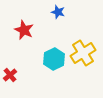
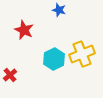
blue star: moved 1 px right, 2 px up
yellow cross: moved 1 px left, 1 px down; rotated 10 degrees clockwise
